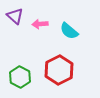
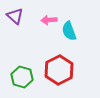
pink arrow: moved 9 px right, 4 px up
cyan semicircle: rotated 30 degrees clockwise
green hexagon: moved 2 px right; rotated 10 degrees counterclockwise
